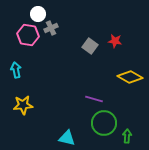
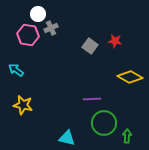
cyan arrow: rotated 42 degrees counterclockwise
purple line: moved 2 px left; rotated 18 degrees counterclockwise
yellow star: rotated 18 degrees clockwise
